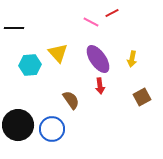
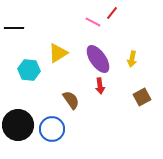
red line: rotated 24 degrees counterclockwise
pink line: moved 2 px right
yellow triangle: rotated 40 degrees clockwise
cyan hexagon: moved 1 px left, 5 px down; rotated 10 degrees clockwise
